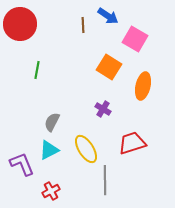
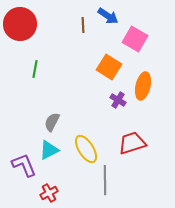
green line: moved 2 px left, 1 px up
purple cross: moved 15 px right, 9 px up
purple L-shape: moved 2 px right, 1 px down
red cross: moved 2 px left, 2 px down
